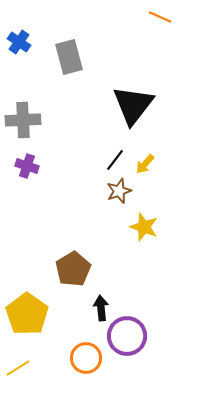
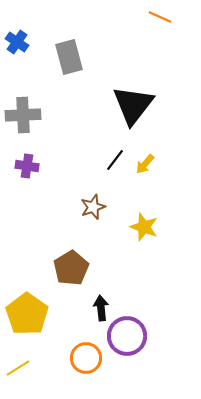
blue cross: moved 2 px left
gray cross: moved 5 px up
purple cross: rotated 10 degrees counterclockwise
brown star: moved 26 px left, 16 px down
brown pentagon: moved 2 px left, 1 px up
